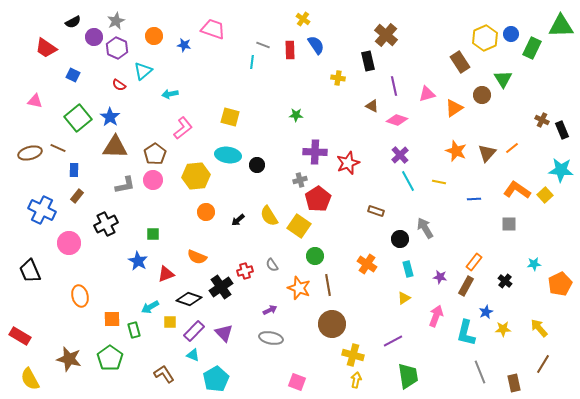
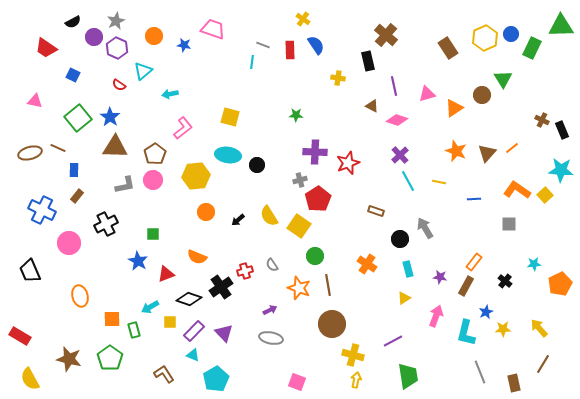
brown rectangle at (460, 62): moved 12 px left, 14 px up
